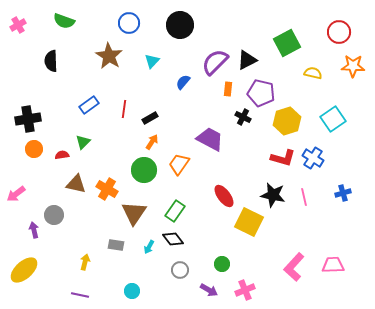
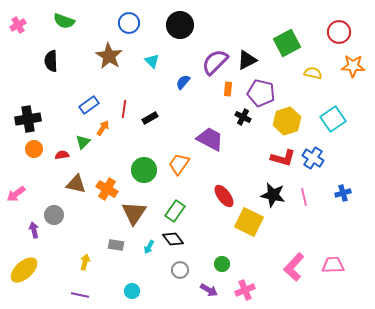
cyan triangle at (152, 61): rotated 28 degrees counterclockwise
orange arrow at (152, 142): moved 49 px left, 14 px up
